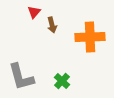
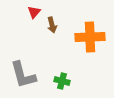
gray L-shape: moved 2 px right, 2 px up
green cross: rotated 28 degrees counterclockwise
